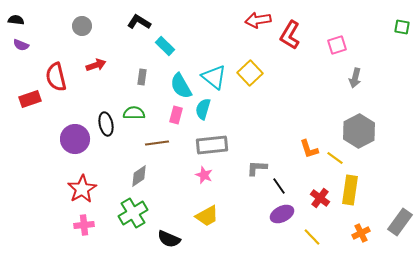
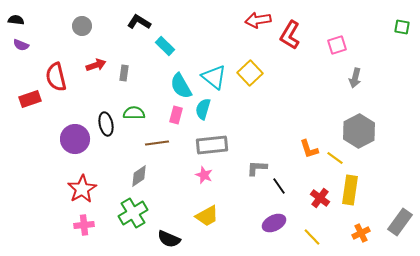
gray rectangle at (142, 77): moved 18 px left, 4 px up
purple ellipse at (282, 214): moved 8 px left, 9 px down
